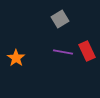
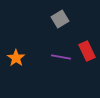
purple line: moved 2 px left, 5 px down
